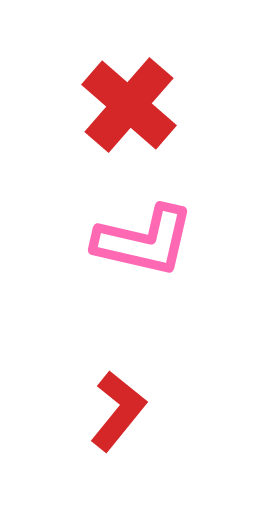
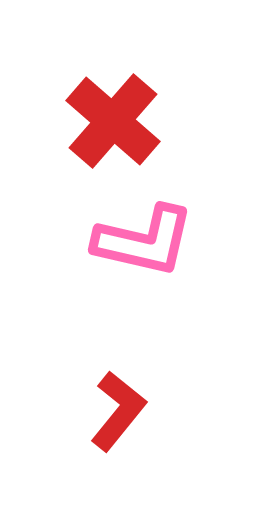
red cross: moved 16 px left, 16 px down
